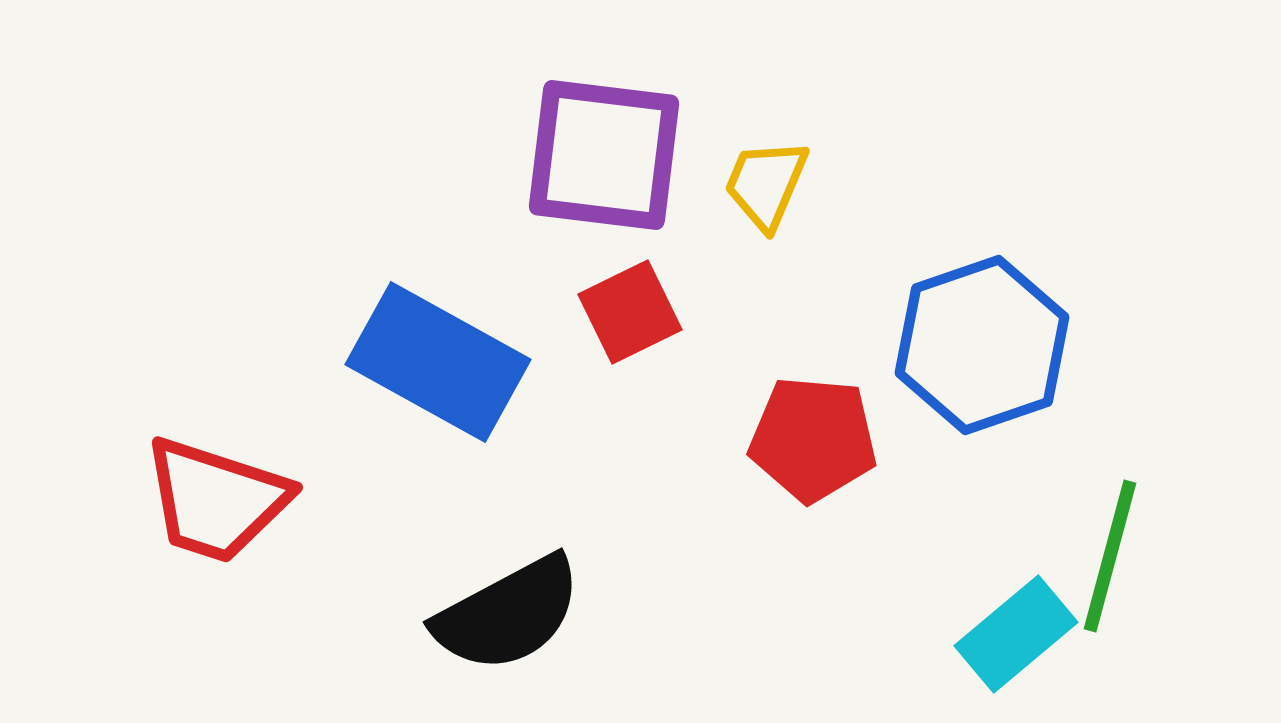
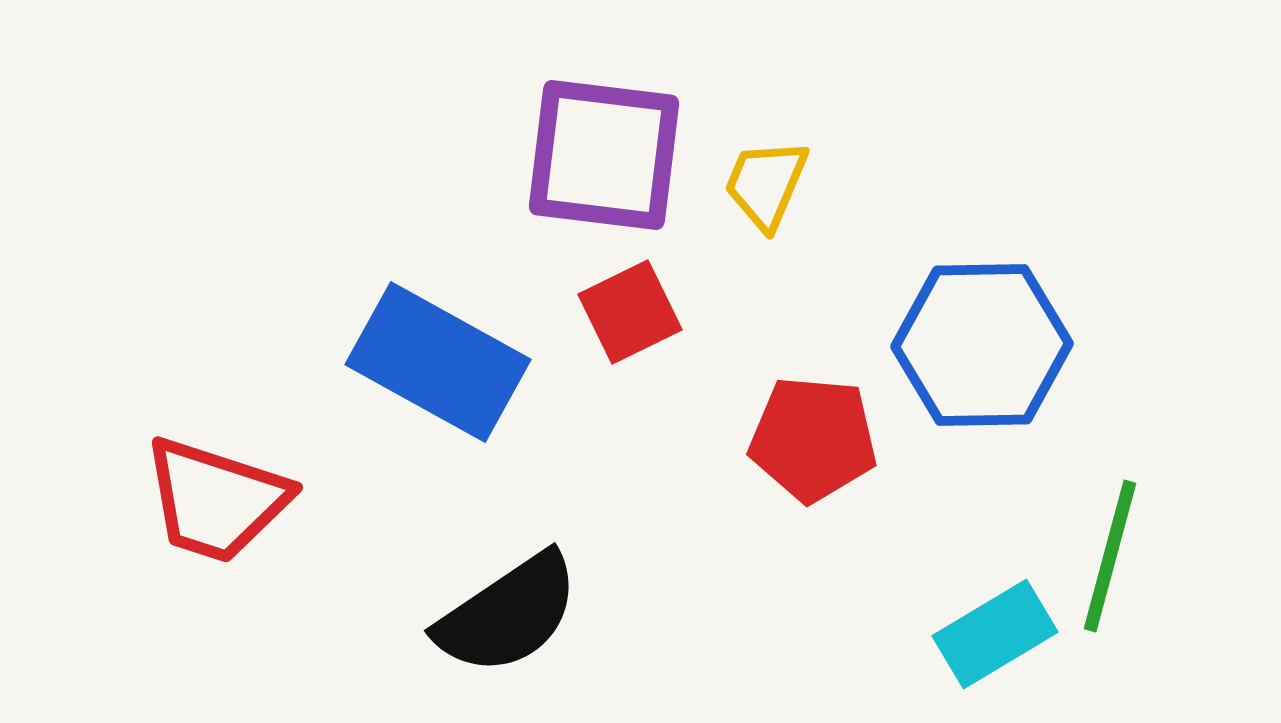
blue hexagon: rotated 18 degrees clockwise
black semicircle: rotated 6 degrees counterclockwise
cyan rectangle: moved 21 px left; rotated 9 degrees clockwise
